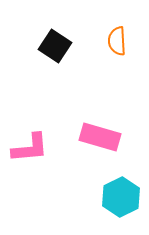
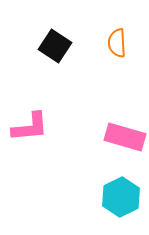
orange semicircle: moved 2 px down
pink rectangle: moved 25 px right
pink L-shape: moved 21 px up
